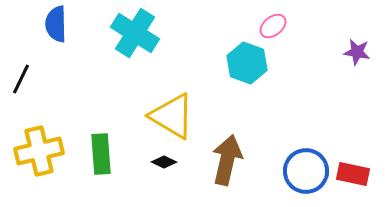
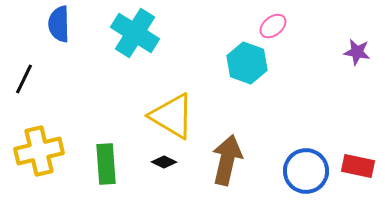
blue semicircle: moved 3 px right
black line: moved 3 px right
green rectangle: moved 5 px right, 10 px down
red rectangle: moved 5 px right, 8 px up
